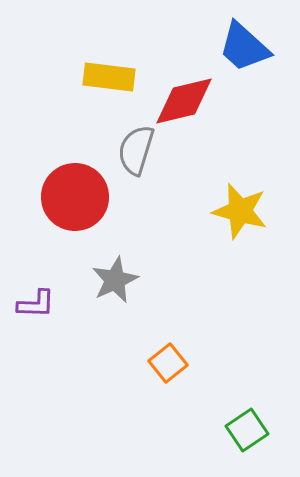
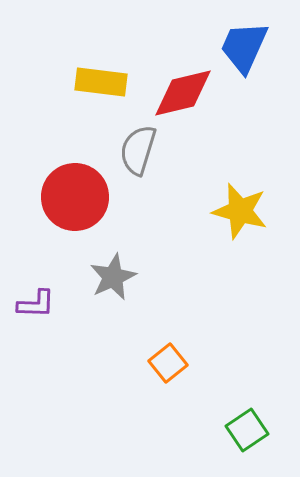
blue trapezoid: rotated 72 degrees clockwise
yellow rectangle: moved 8 px left, 5 px down
red diamond: moved 1 px left, 8 px up
gray semicircle: moved 2 px right
gray star: moved 2 px left, 3 px up
